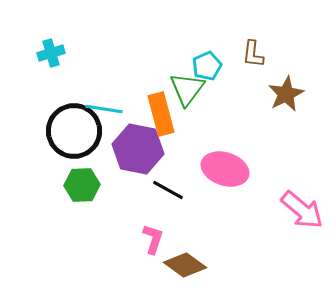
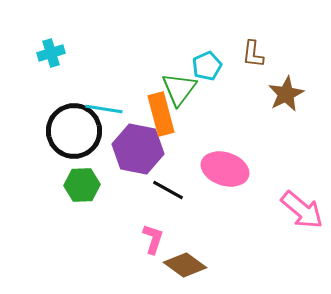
green triangle: moved 8 px left
